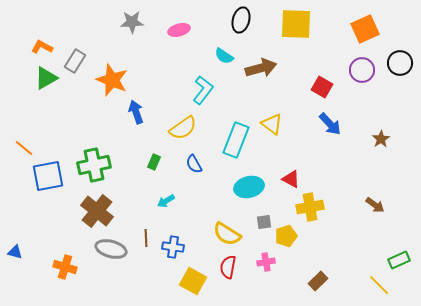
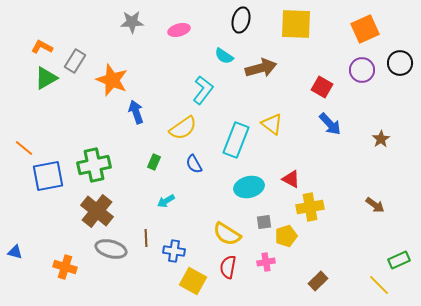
blue cross at (173, 247): moved 1 px right, 4 px down
